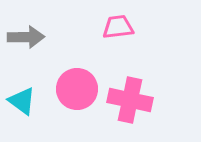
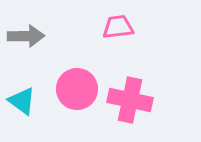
gray arrow: moved 1 px up
